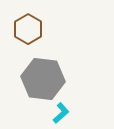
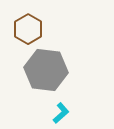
gray hexagon: moved 3 px right, 9 px up
